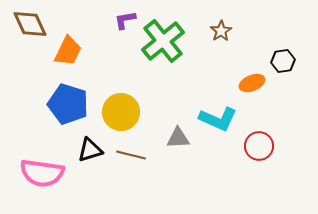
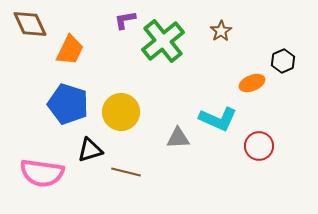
orange trapezoid: moved 2 px right, 1 px up
black hexagon: rotated 15 degrees counterclockwise
brown line: moved 5 px left, 17 px down
